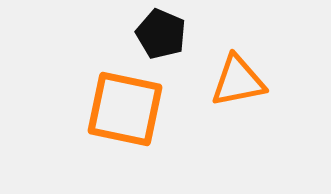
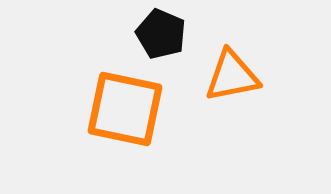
orange triangle: moved 6 px left, 5 px up
